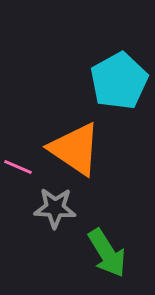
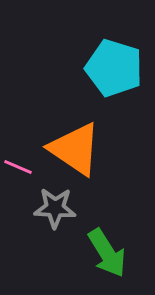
cyan pentagon: moved 5 px left, 13 px up; rotated 26 degrees counterclockwise
